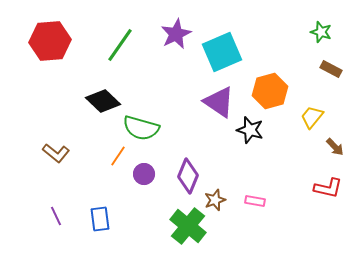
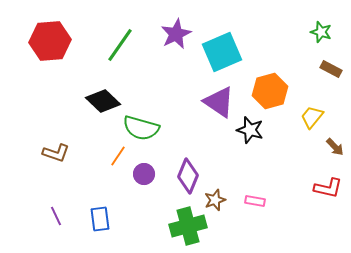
brown L-shape: rotated 20 degrees counterclockwise
green cross: rotated 36 degrees clockwise
